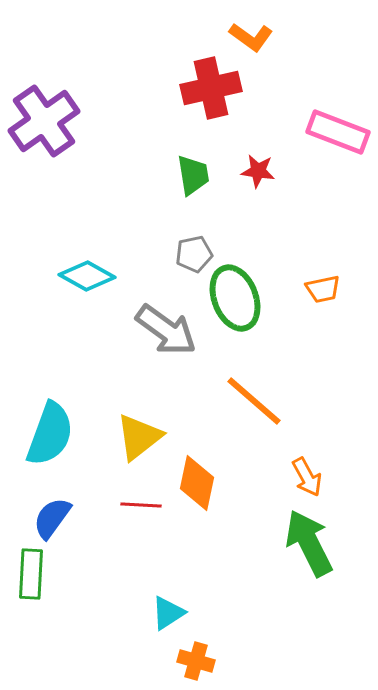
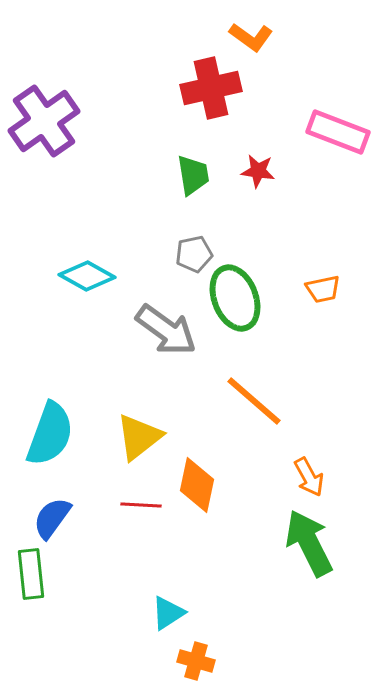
orange arrow: moved 2 px right
orange diamond: moved 2 px down
green rectangle: rotated 9 degrees counterclockwise
